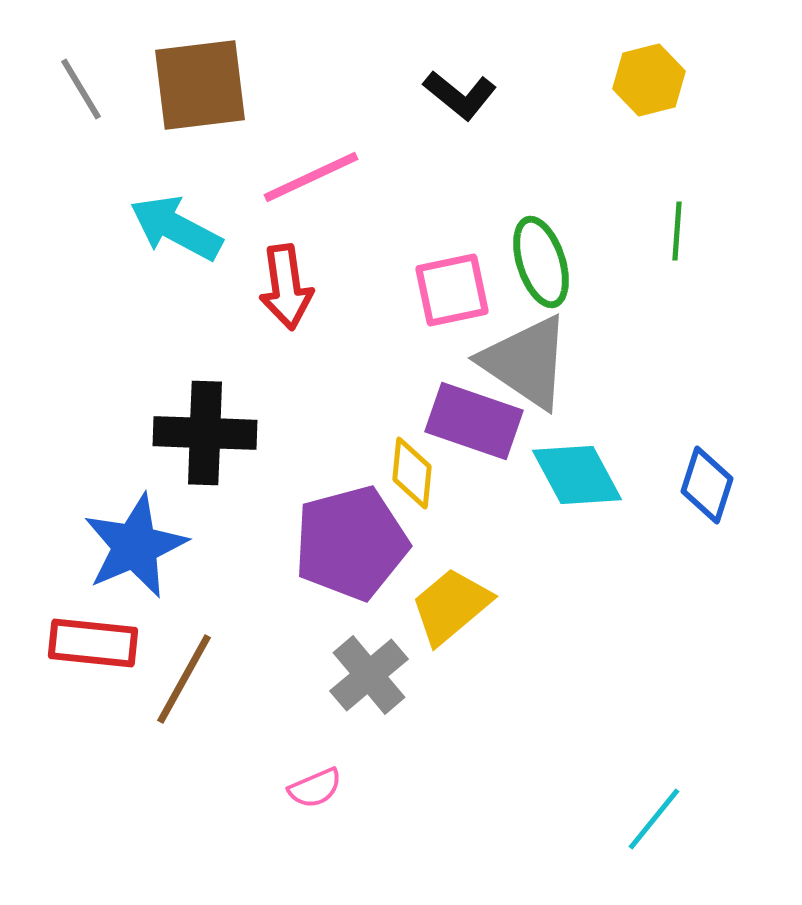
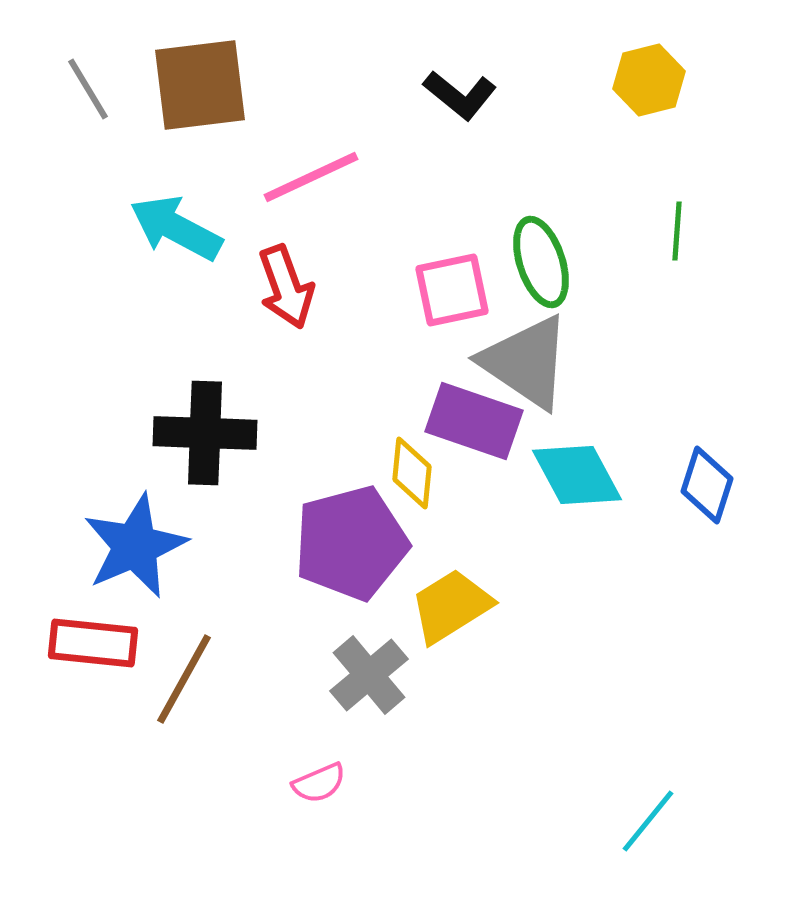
gray line: moved 7 px right
red arrow: rotated 12 degrees counterclockwise
yellow trapezoid: rotated 8 degrees clockwise
pink semicircle: moved 4 px right, 5 px up
cyan line: moved 6 px left, 2 px down
